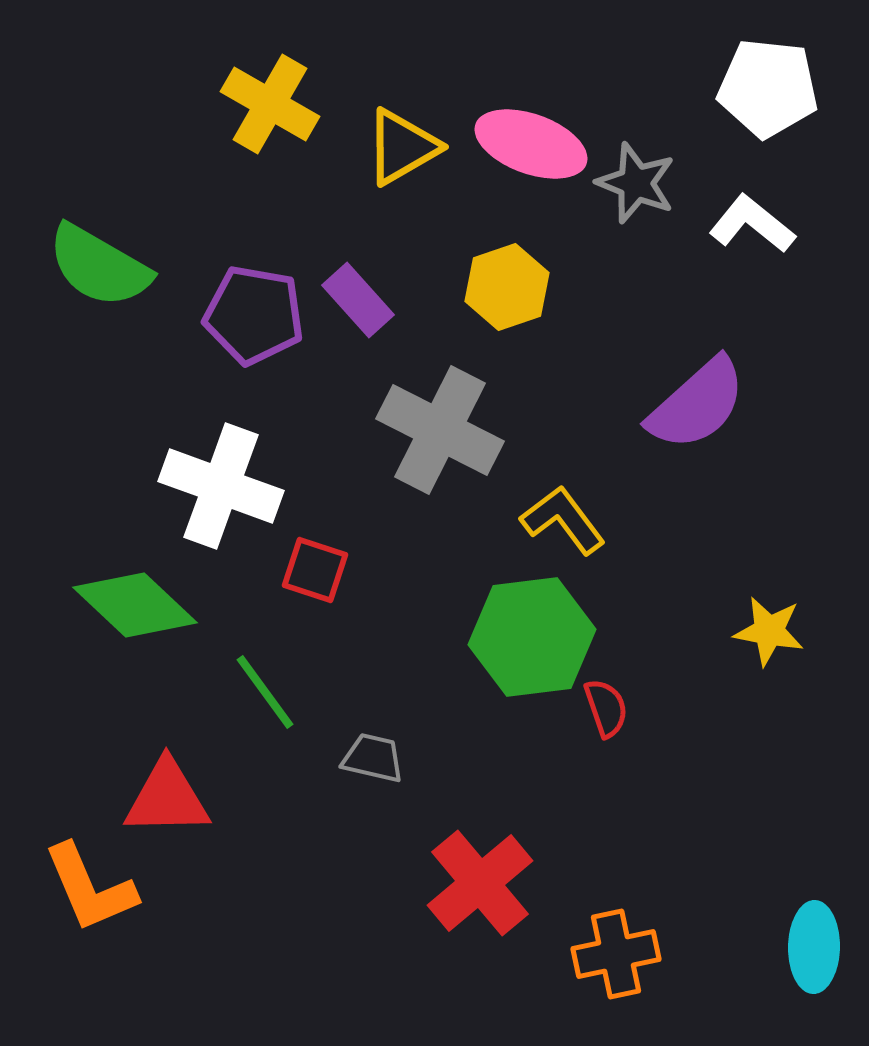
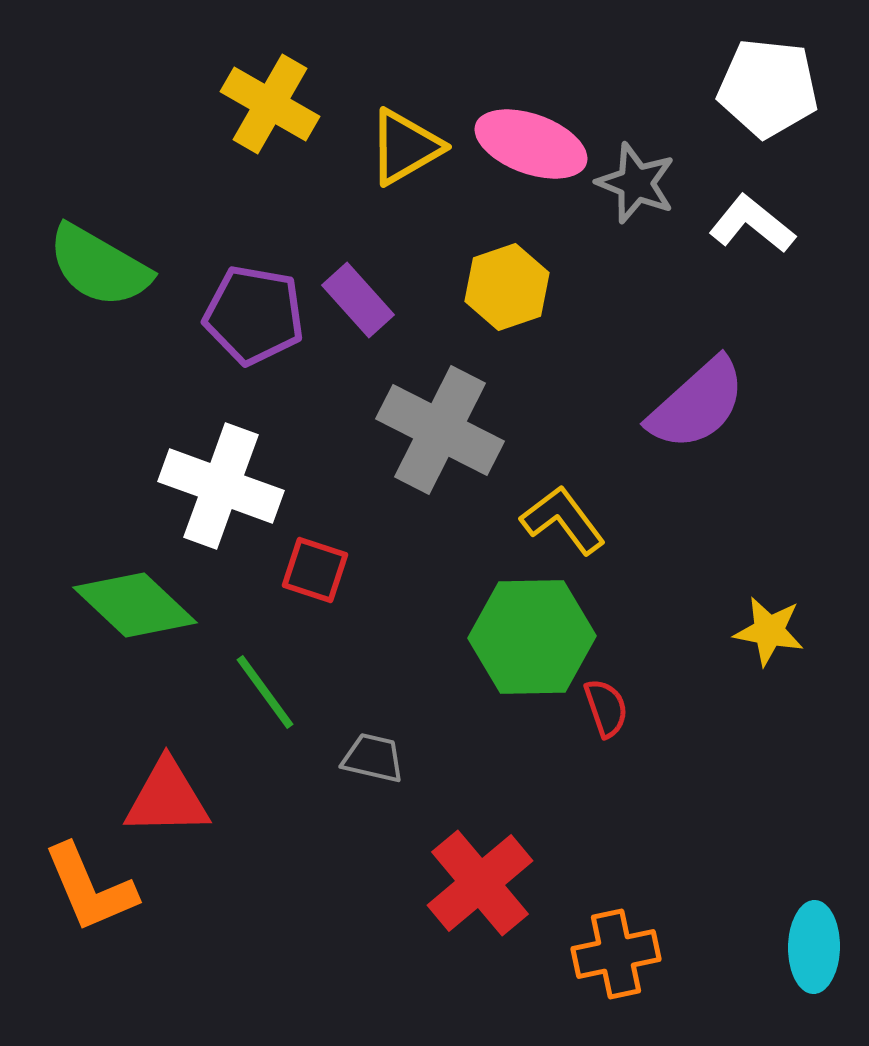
yellow triangle: moved 3 px right
green hexagon: rotated 6 degrees clockwise
